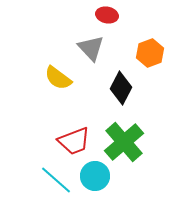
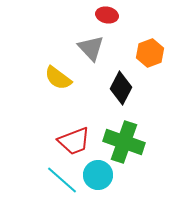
green cross: rotated 30 degrees counterclockwise
cyan circle: moved 3 px right, 1 px up
cyan line: moved 6 px right
